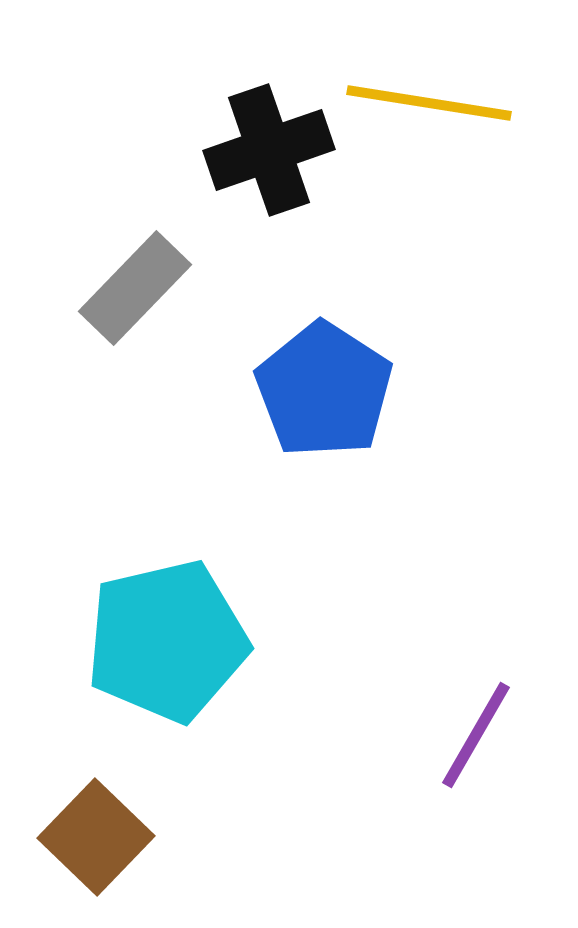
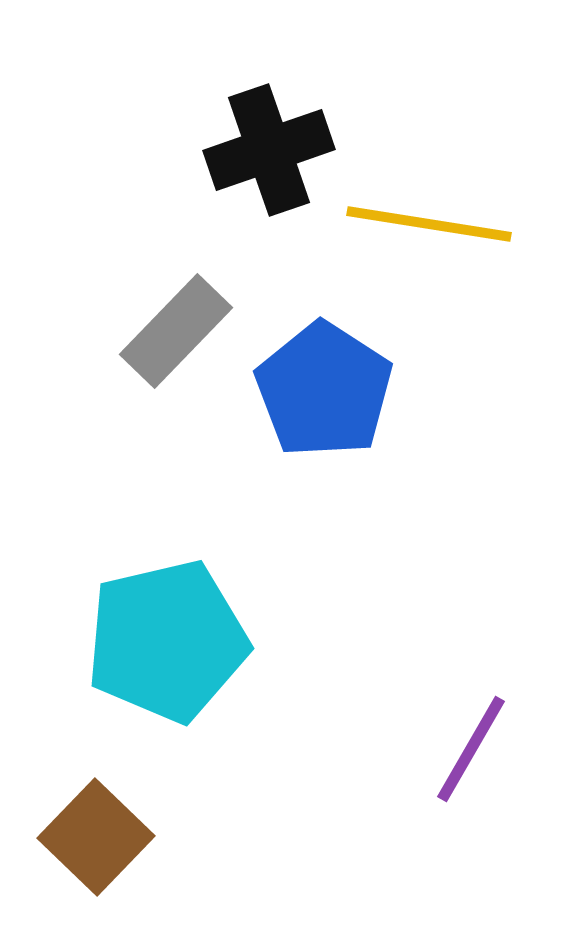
yellow line: moved 121 px down
gray rectangle: moved 41 px right, 43 px down
purple line: moved 5 px left, 14 px down
